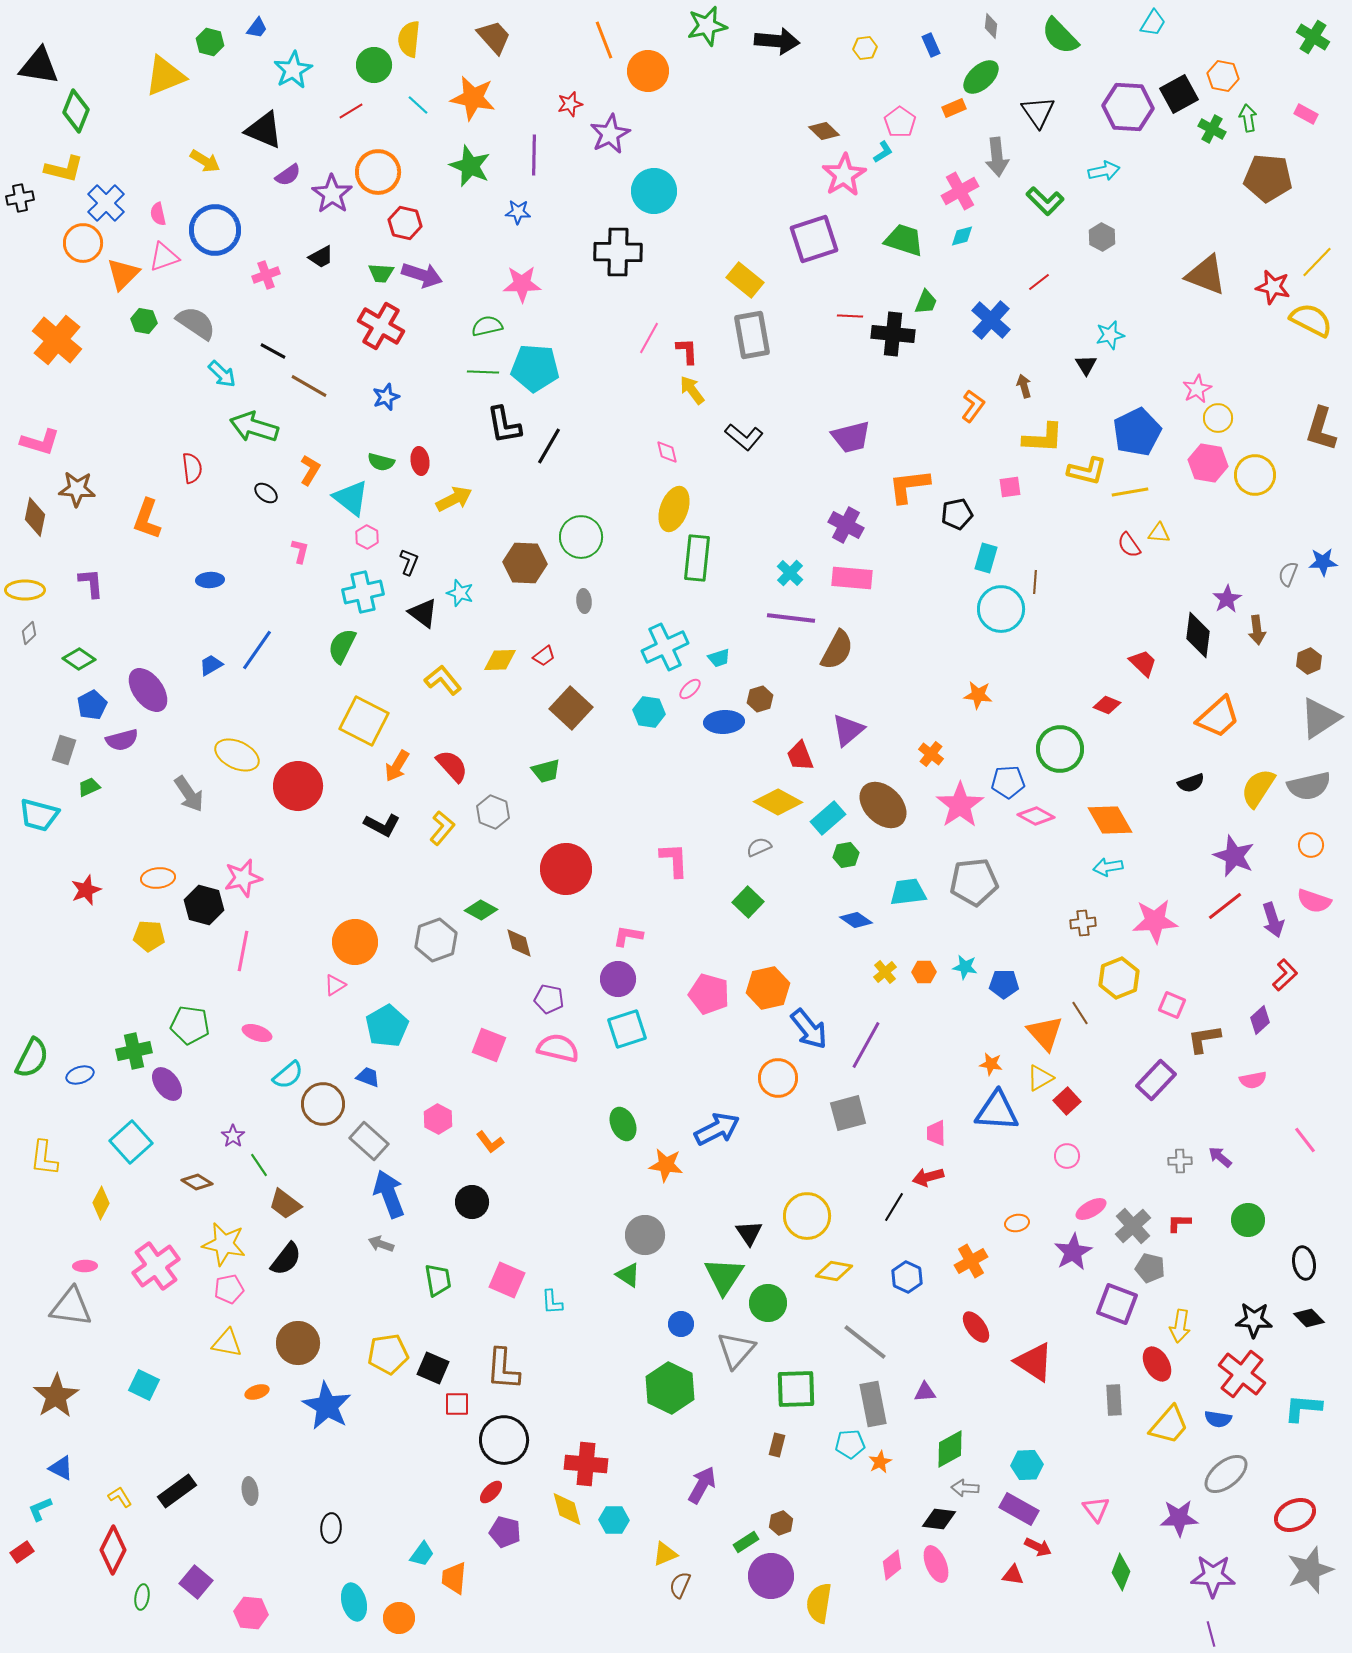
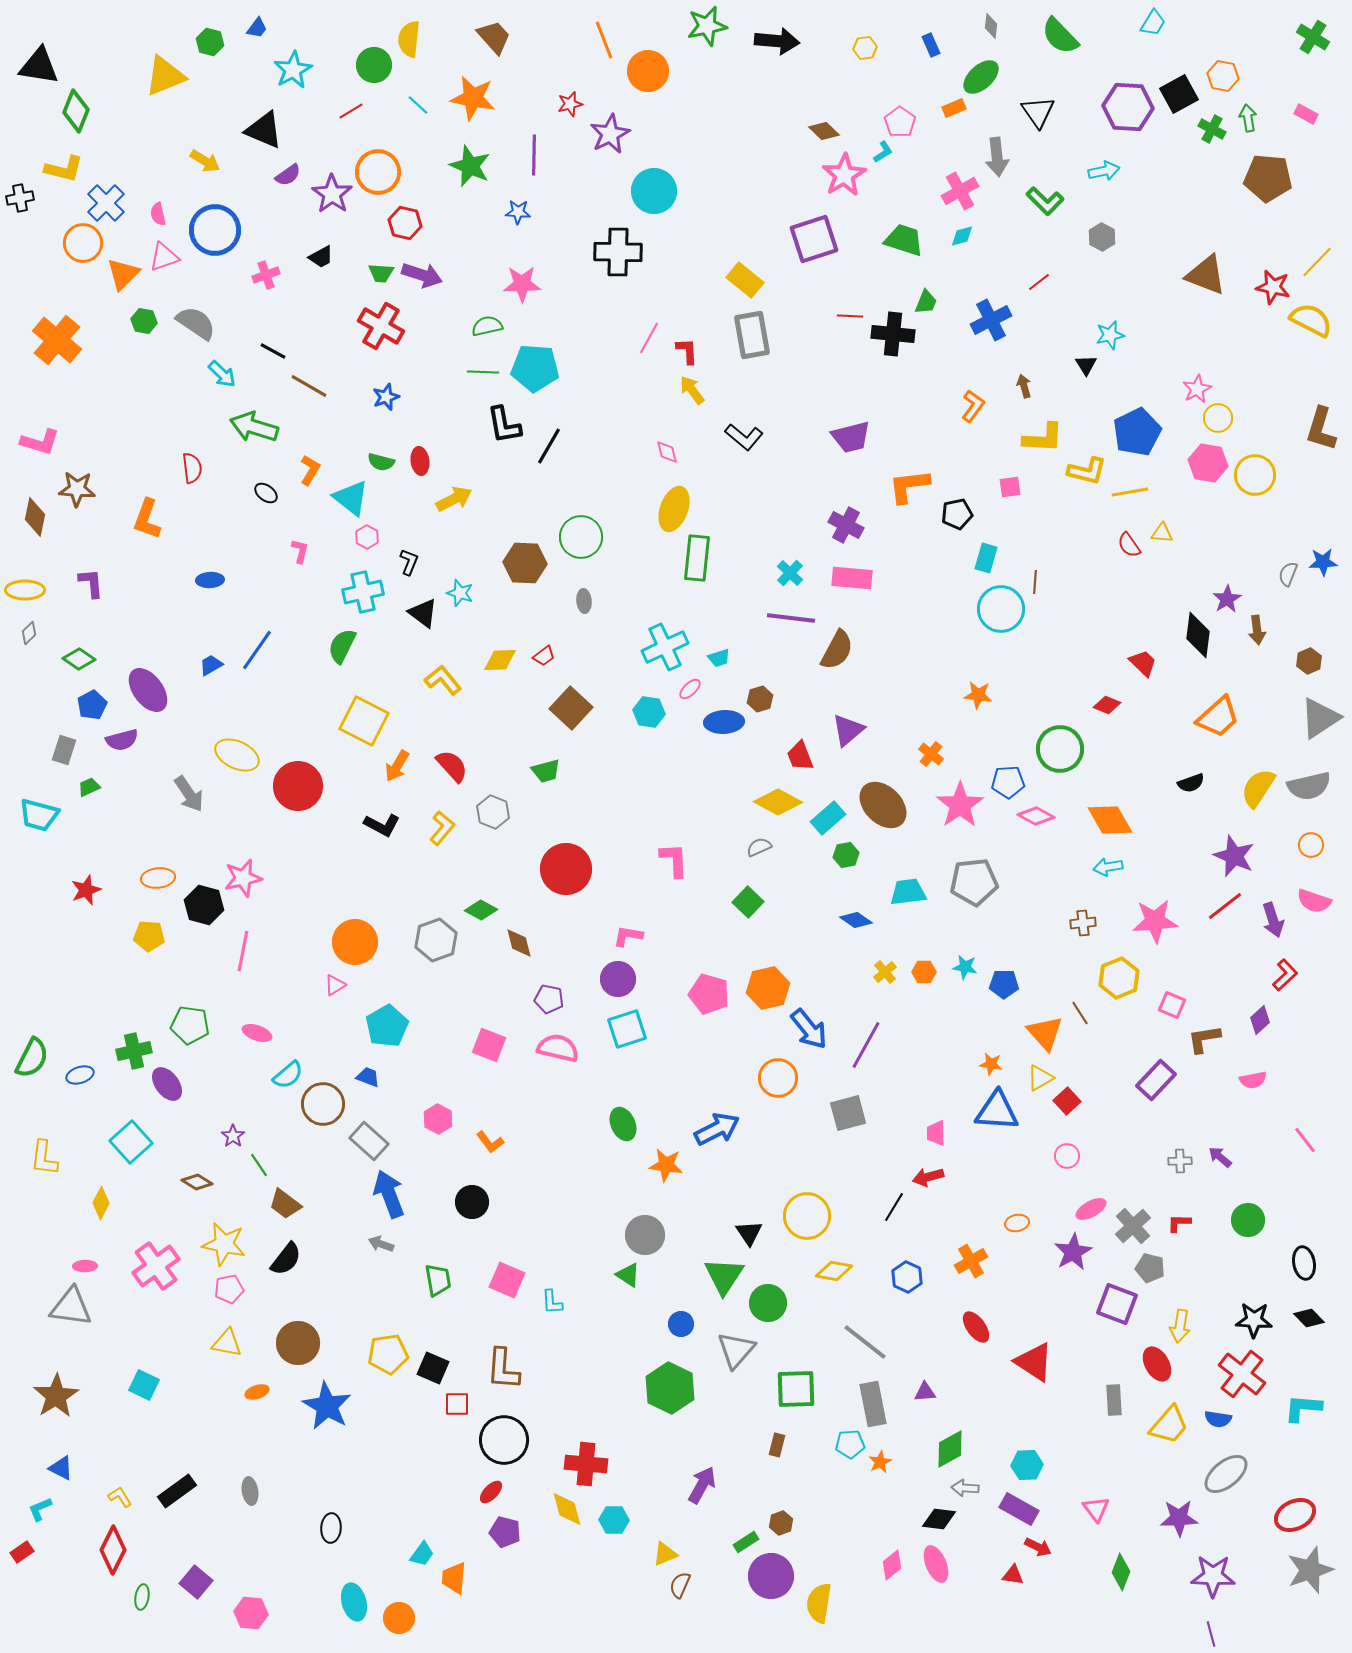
blue cross at (991, 320): rotated 21 degrees clockwise
yellow triangle at (1159, 533): moved 3 px right
